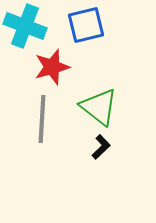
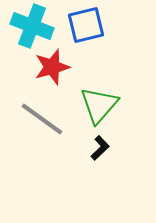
cyan cross: moved 7 px right
green triangle: moved 2 px up; rotated 33 degrees clockwise
gray line: rotated 57 degrees counterclockwise
black L-shape: moved 1 px left, 1 px down
